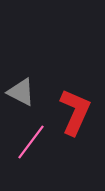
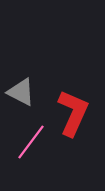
red L-shape: moved 2 px left, 1 px down
